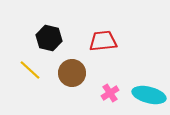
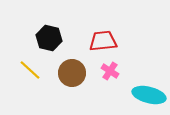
pink cross: moved 22 px up; rotated 24 degrees counterclockwise
